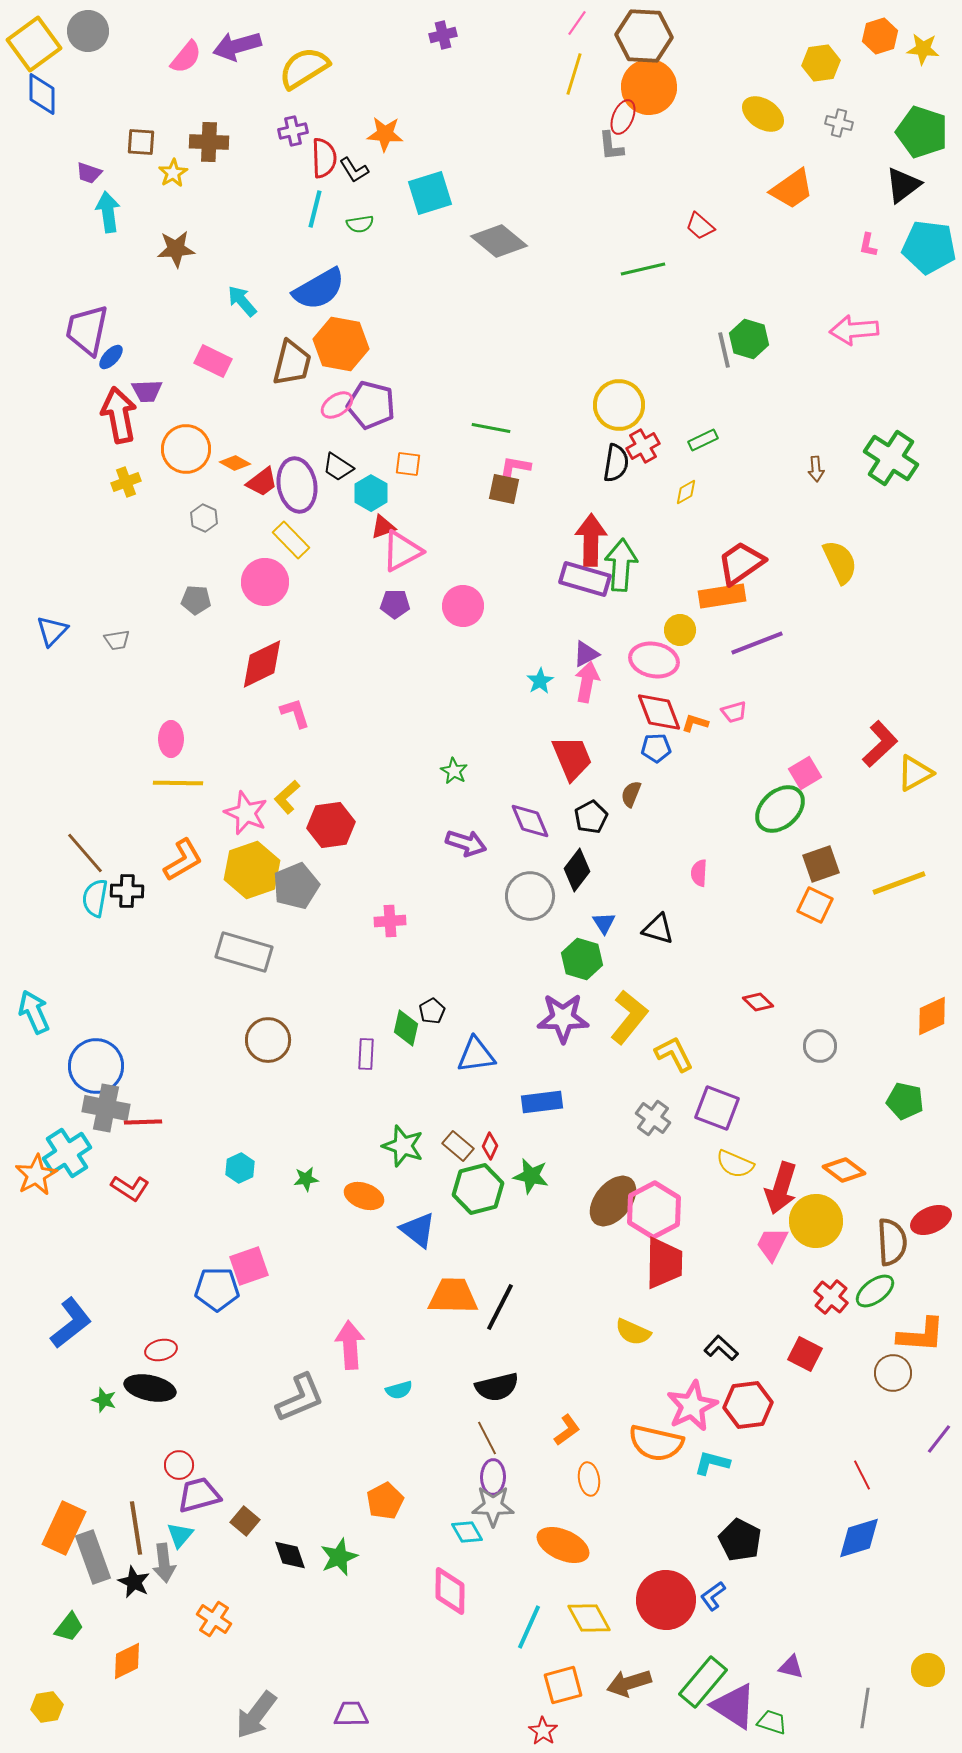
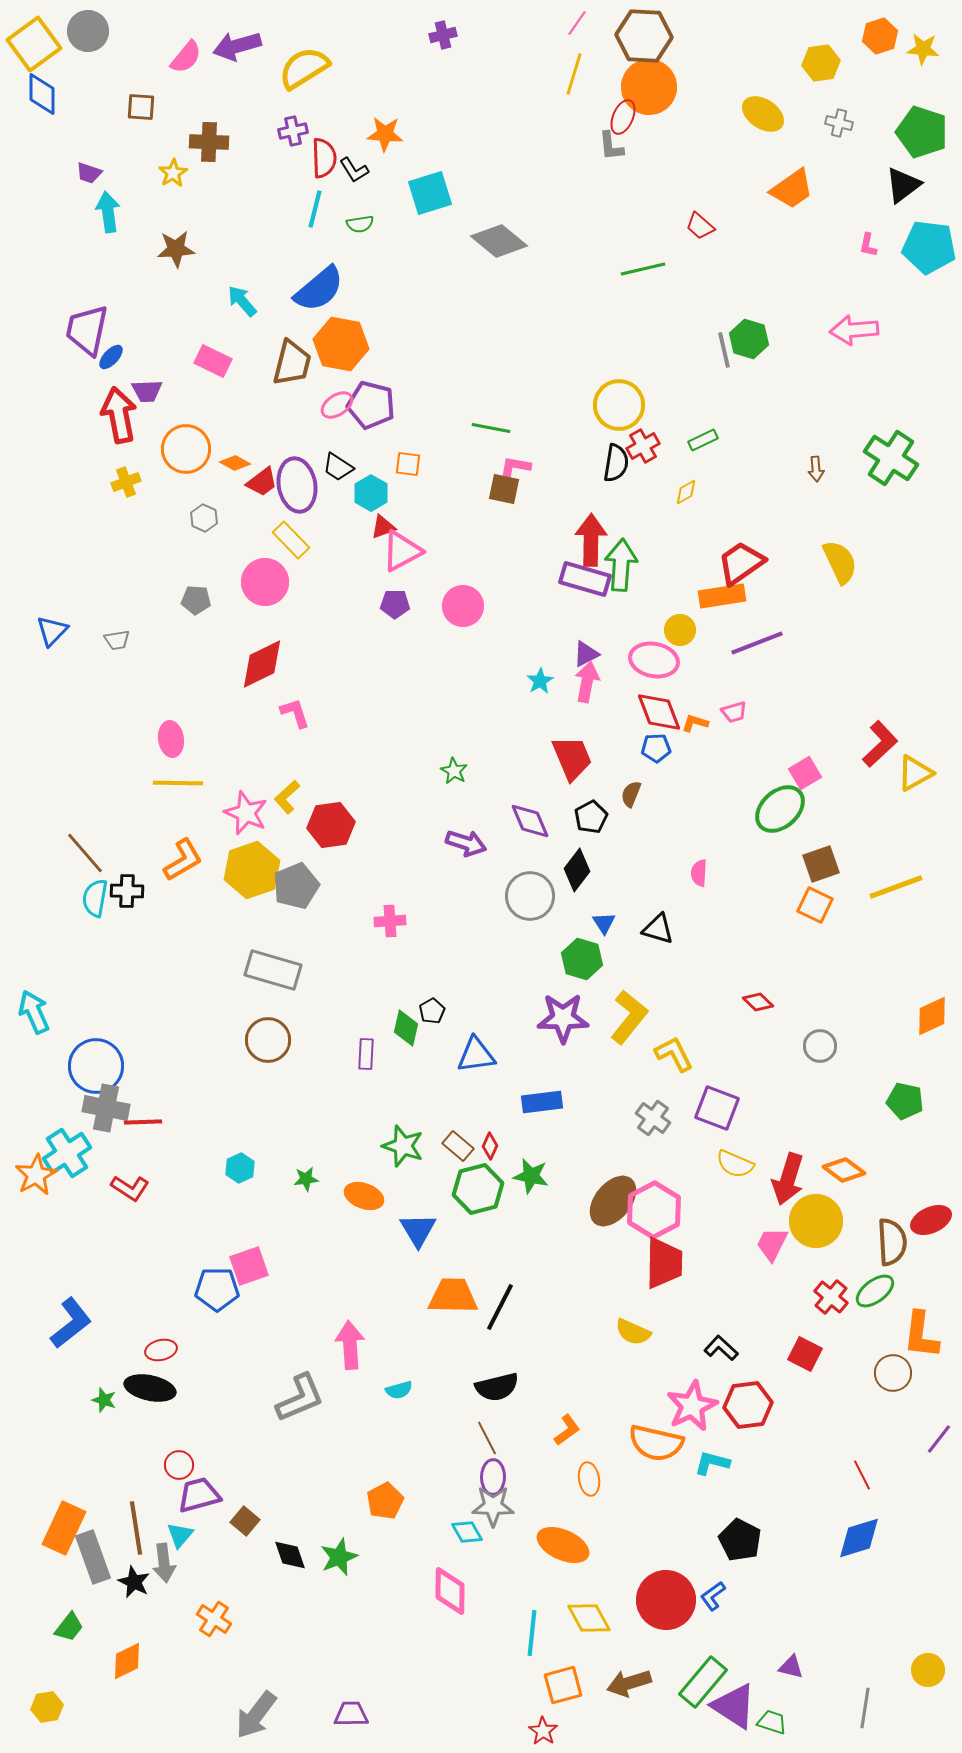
brown square at (141, 142): moved 35 px up
blue semicircle at (319, 289): rotated 10 degrees counterclockwise
pink ellipse at (171, 739): rotated 8 degrees counterclockwise
yellow line at (899, 883): moved 3 px left, 4 px down
gray rectangle at (244, 952): moved 29 px right, 18 px down
red arrow at (781, 1188): moved 7 px right, 9 px up
blue triangle at (418, 1230): rotated 21 degrees clockwise
orange L-shape at (921, 1335): rotated 93 degrees clockwise
cyan line at (529, 1627): moved 3 px right, 6 px down; rotated 18 degrees counterclockwise
